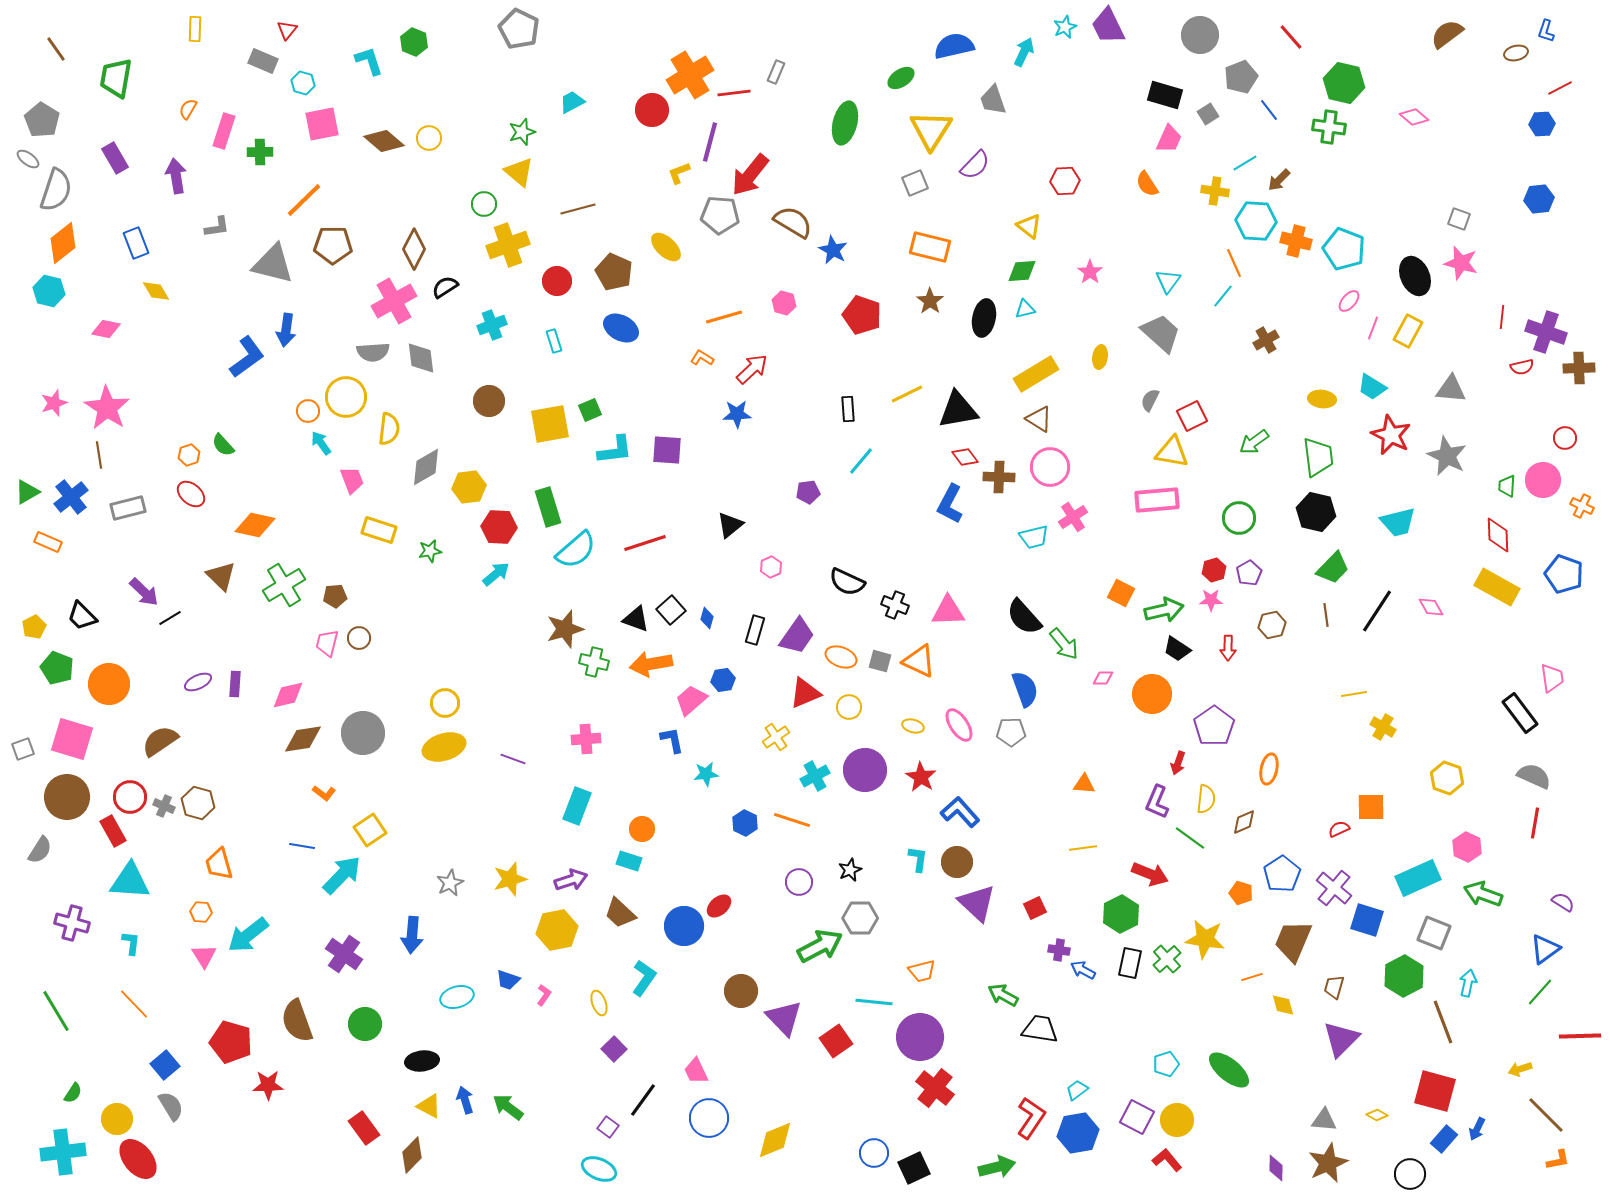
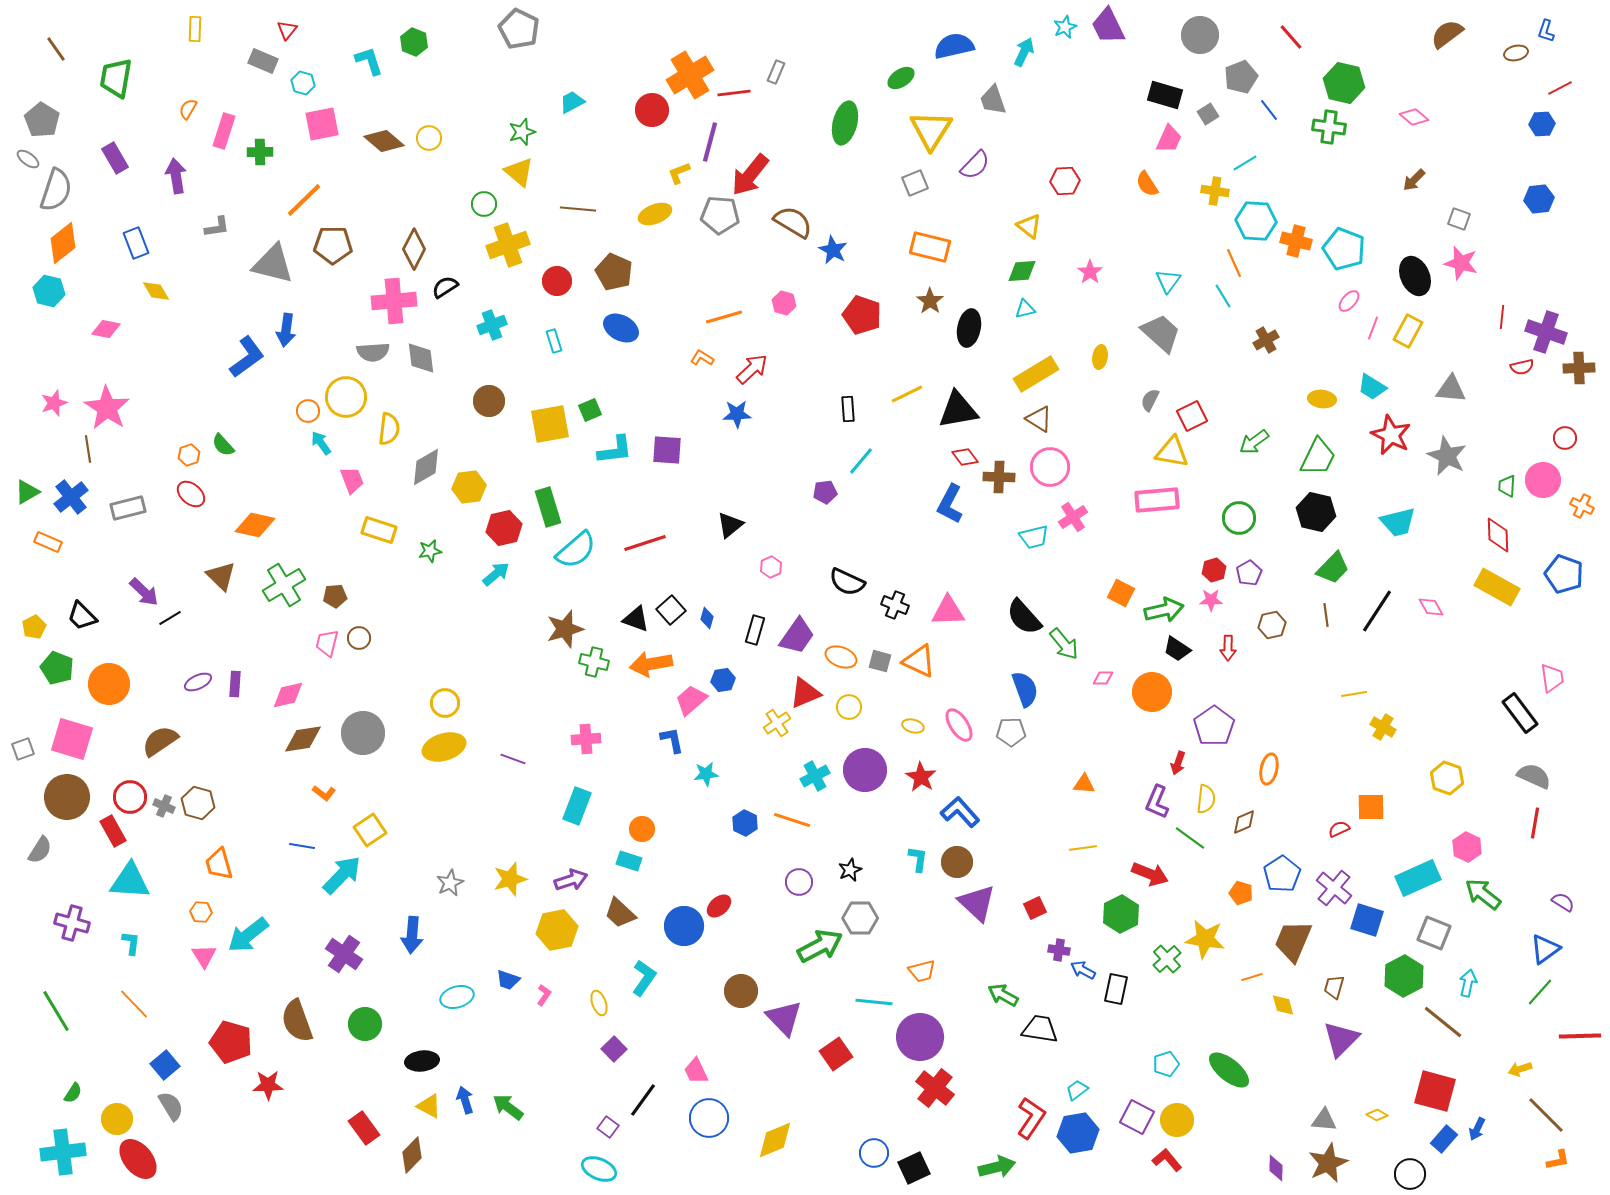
brown arrow at (1279, 180): moved 135 px right
brown line at (578, 209): rotated 20 degrees clockwise
yellow ellipse at (666, 247): moved 11 px left, 33 px up; rotated 64 degrees counterclockwise
cyan line at (1223, 296): rotated 70 degrees counterclockwise
pink cross at (394, 301): rotated 24 degrees clockwise
black ellipse at (984, 318): moved 15 px left, 10 px down
brown line at (99, 455): moved 11 px left, 6 px up
green trapezoid at (1318, 457): rotated 33 degrees clockwise
purple pentagon at (808, 492): moved 17 px right
red hexagon at (499, 527): moved 5 px right, 1 px down; rotated 16 degrees counterclockwise
orange circle at (1152, 694): moved 2 px up
yellow cross at (776, 737): moved 1 px right, 14 px up
green arrow at (1483, 894): rotated 18 degrees clockwise
black rectangle at (1130, 963): moved 14 px left, 26 px down
brown line at (1443, 1022): rotated 30 degrees counterclockwise
red square at (836, 1041): moved 13 px down
